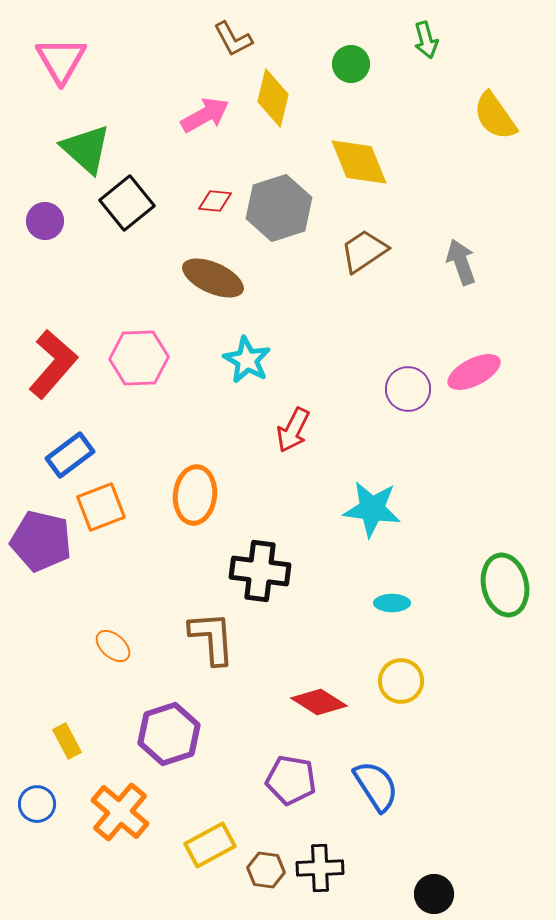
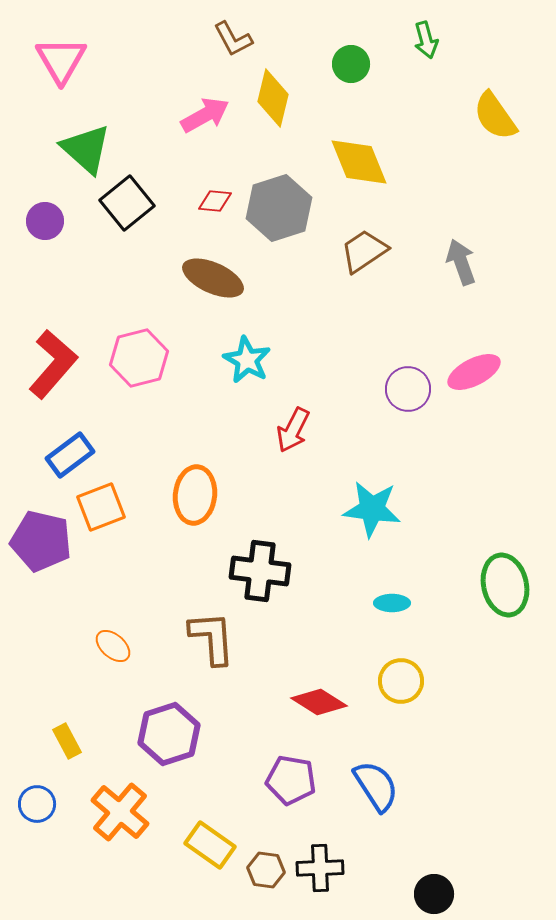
pink hexagon at (139, 358): rotated 12 degrees counterclockwise
yellow rectangle at (210, 845): rotated 63 degrees clockwise
